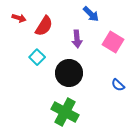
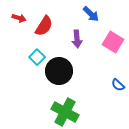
black circle: moved 10 px left, 2 px up
